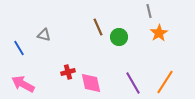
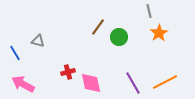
brown line: rotated 60 degrees clockwise
gray triangle: moved 6 px left, 6 px down
blue line: moved 4 px left, 5 px down
orange line: rotated 30 degrees clockwise
